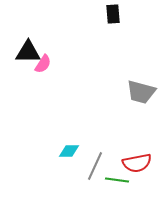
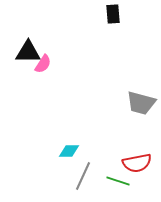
gray trapezoid: moved 11 px down
gray line: moved 12 px left, 10 px down
green line: moved 1 px right, 1 px down; rotated 10 degrees clockwise
